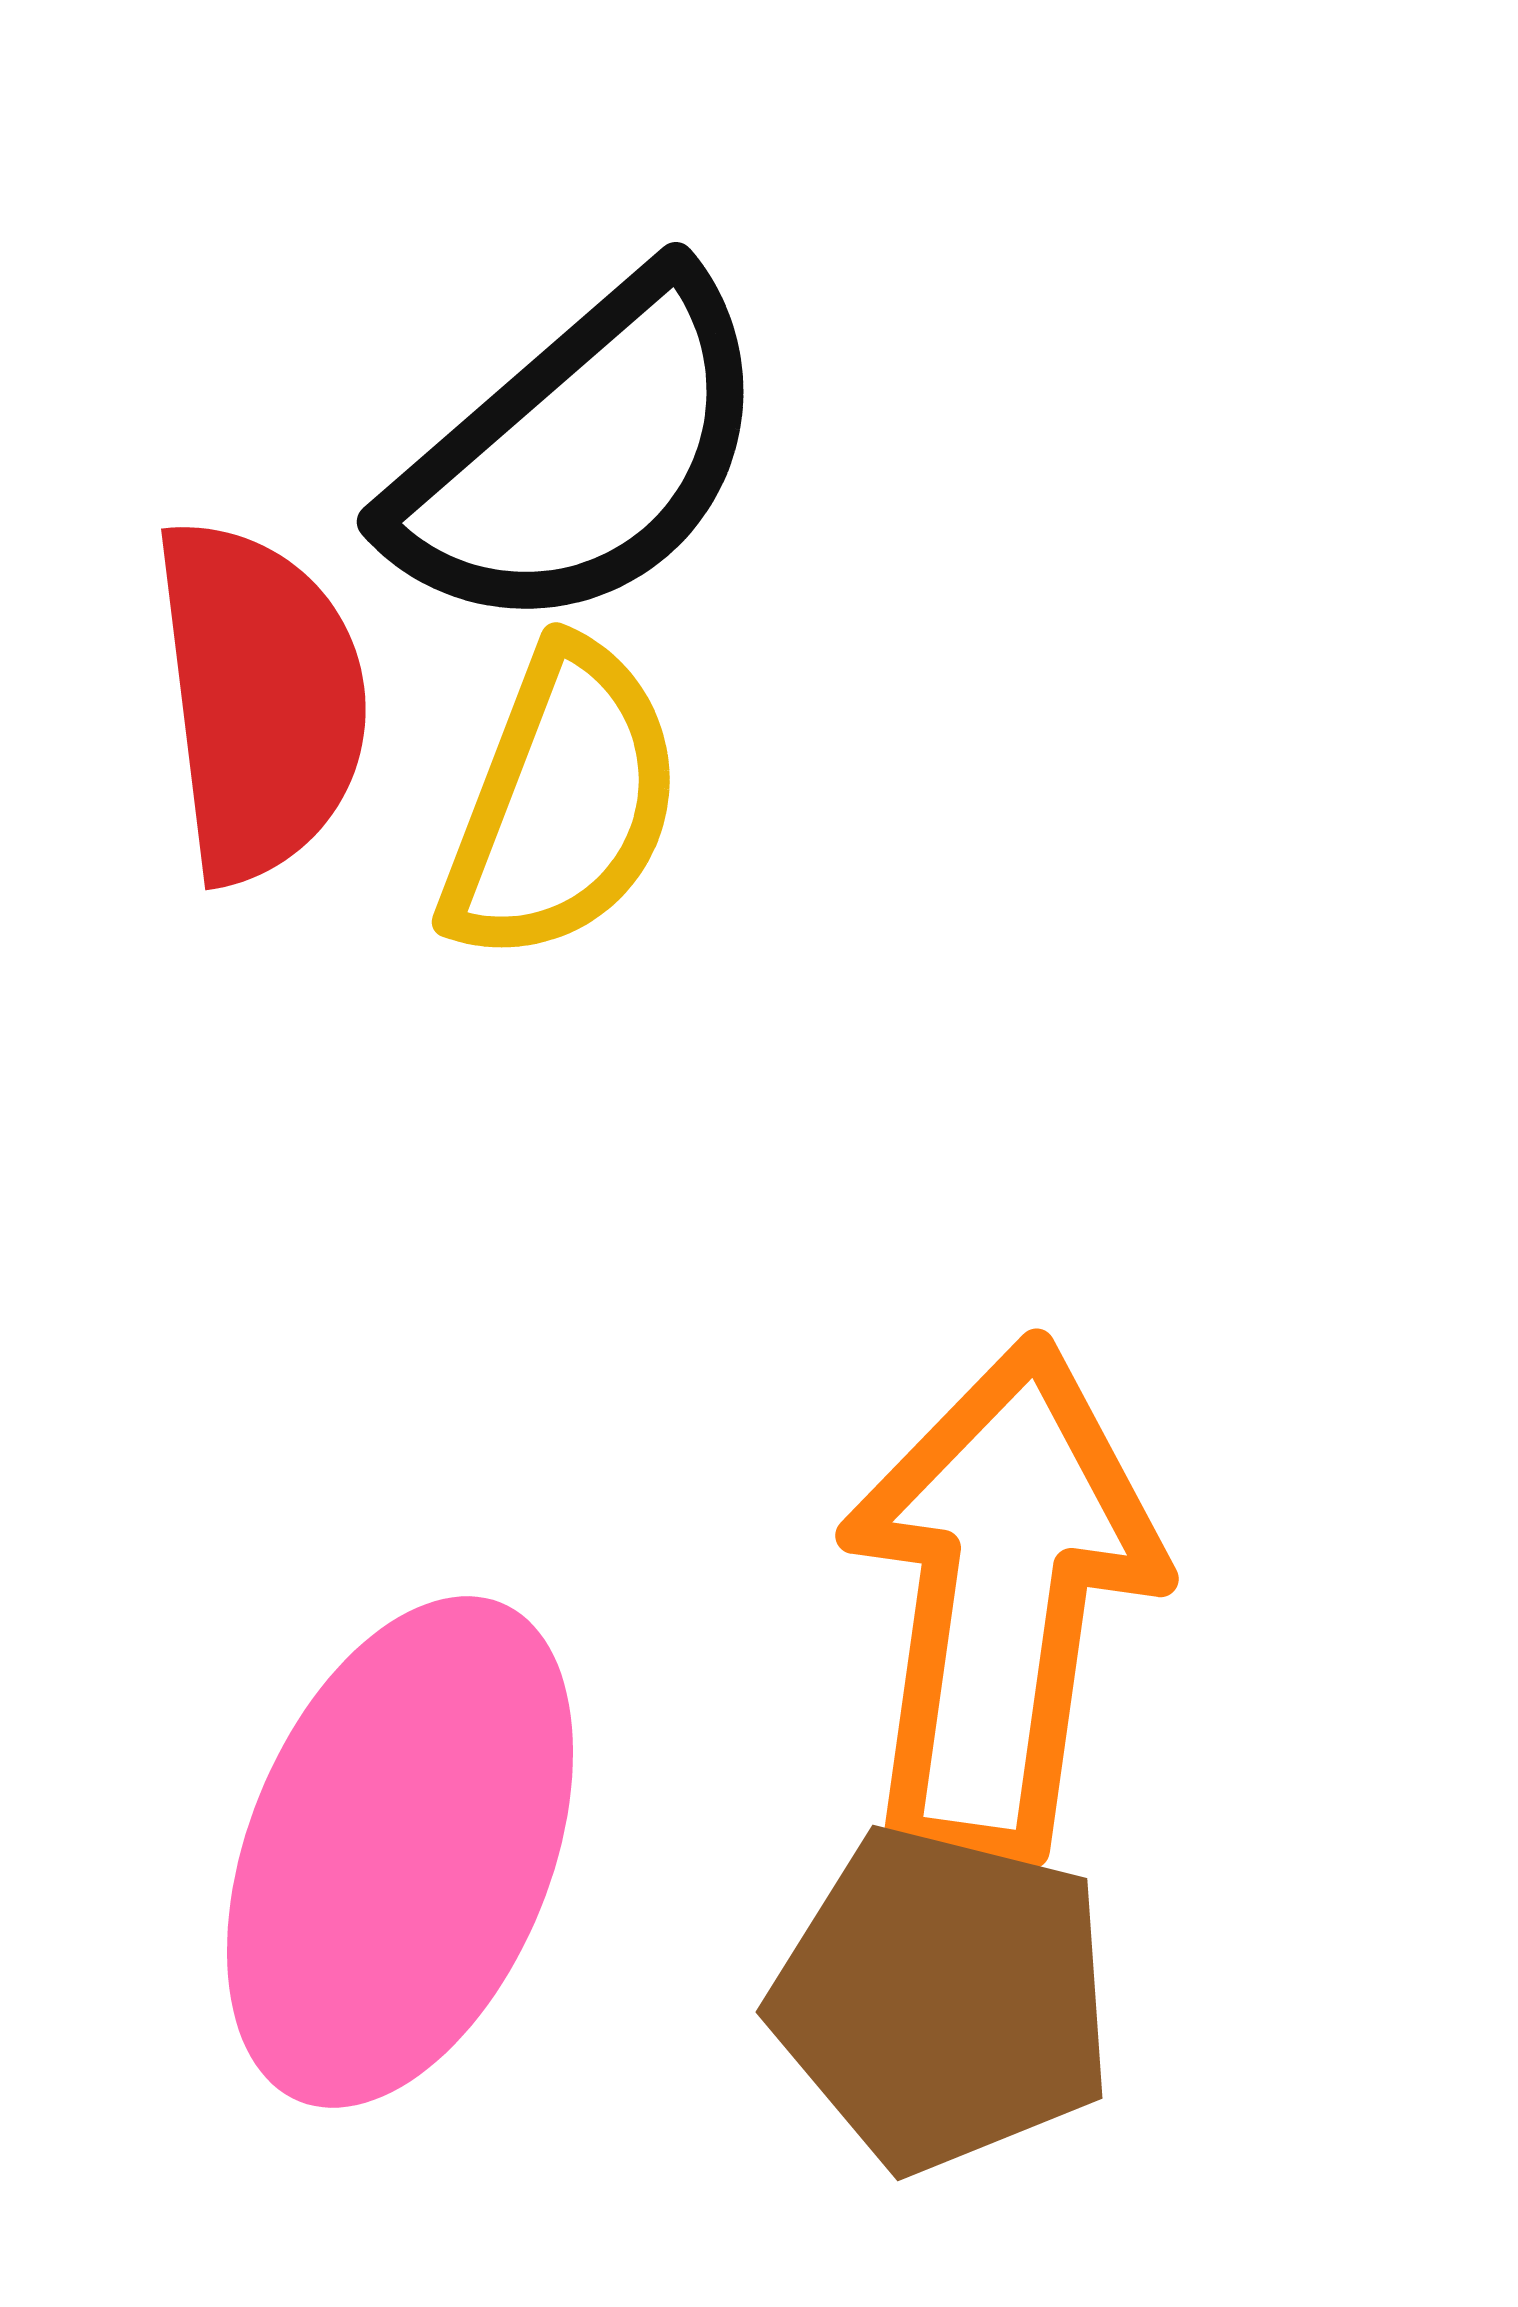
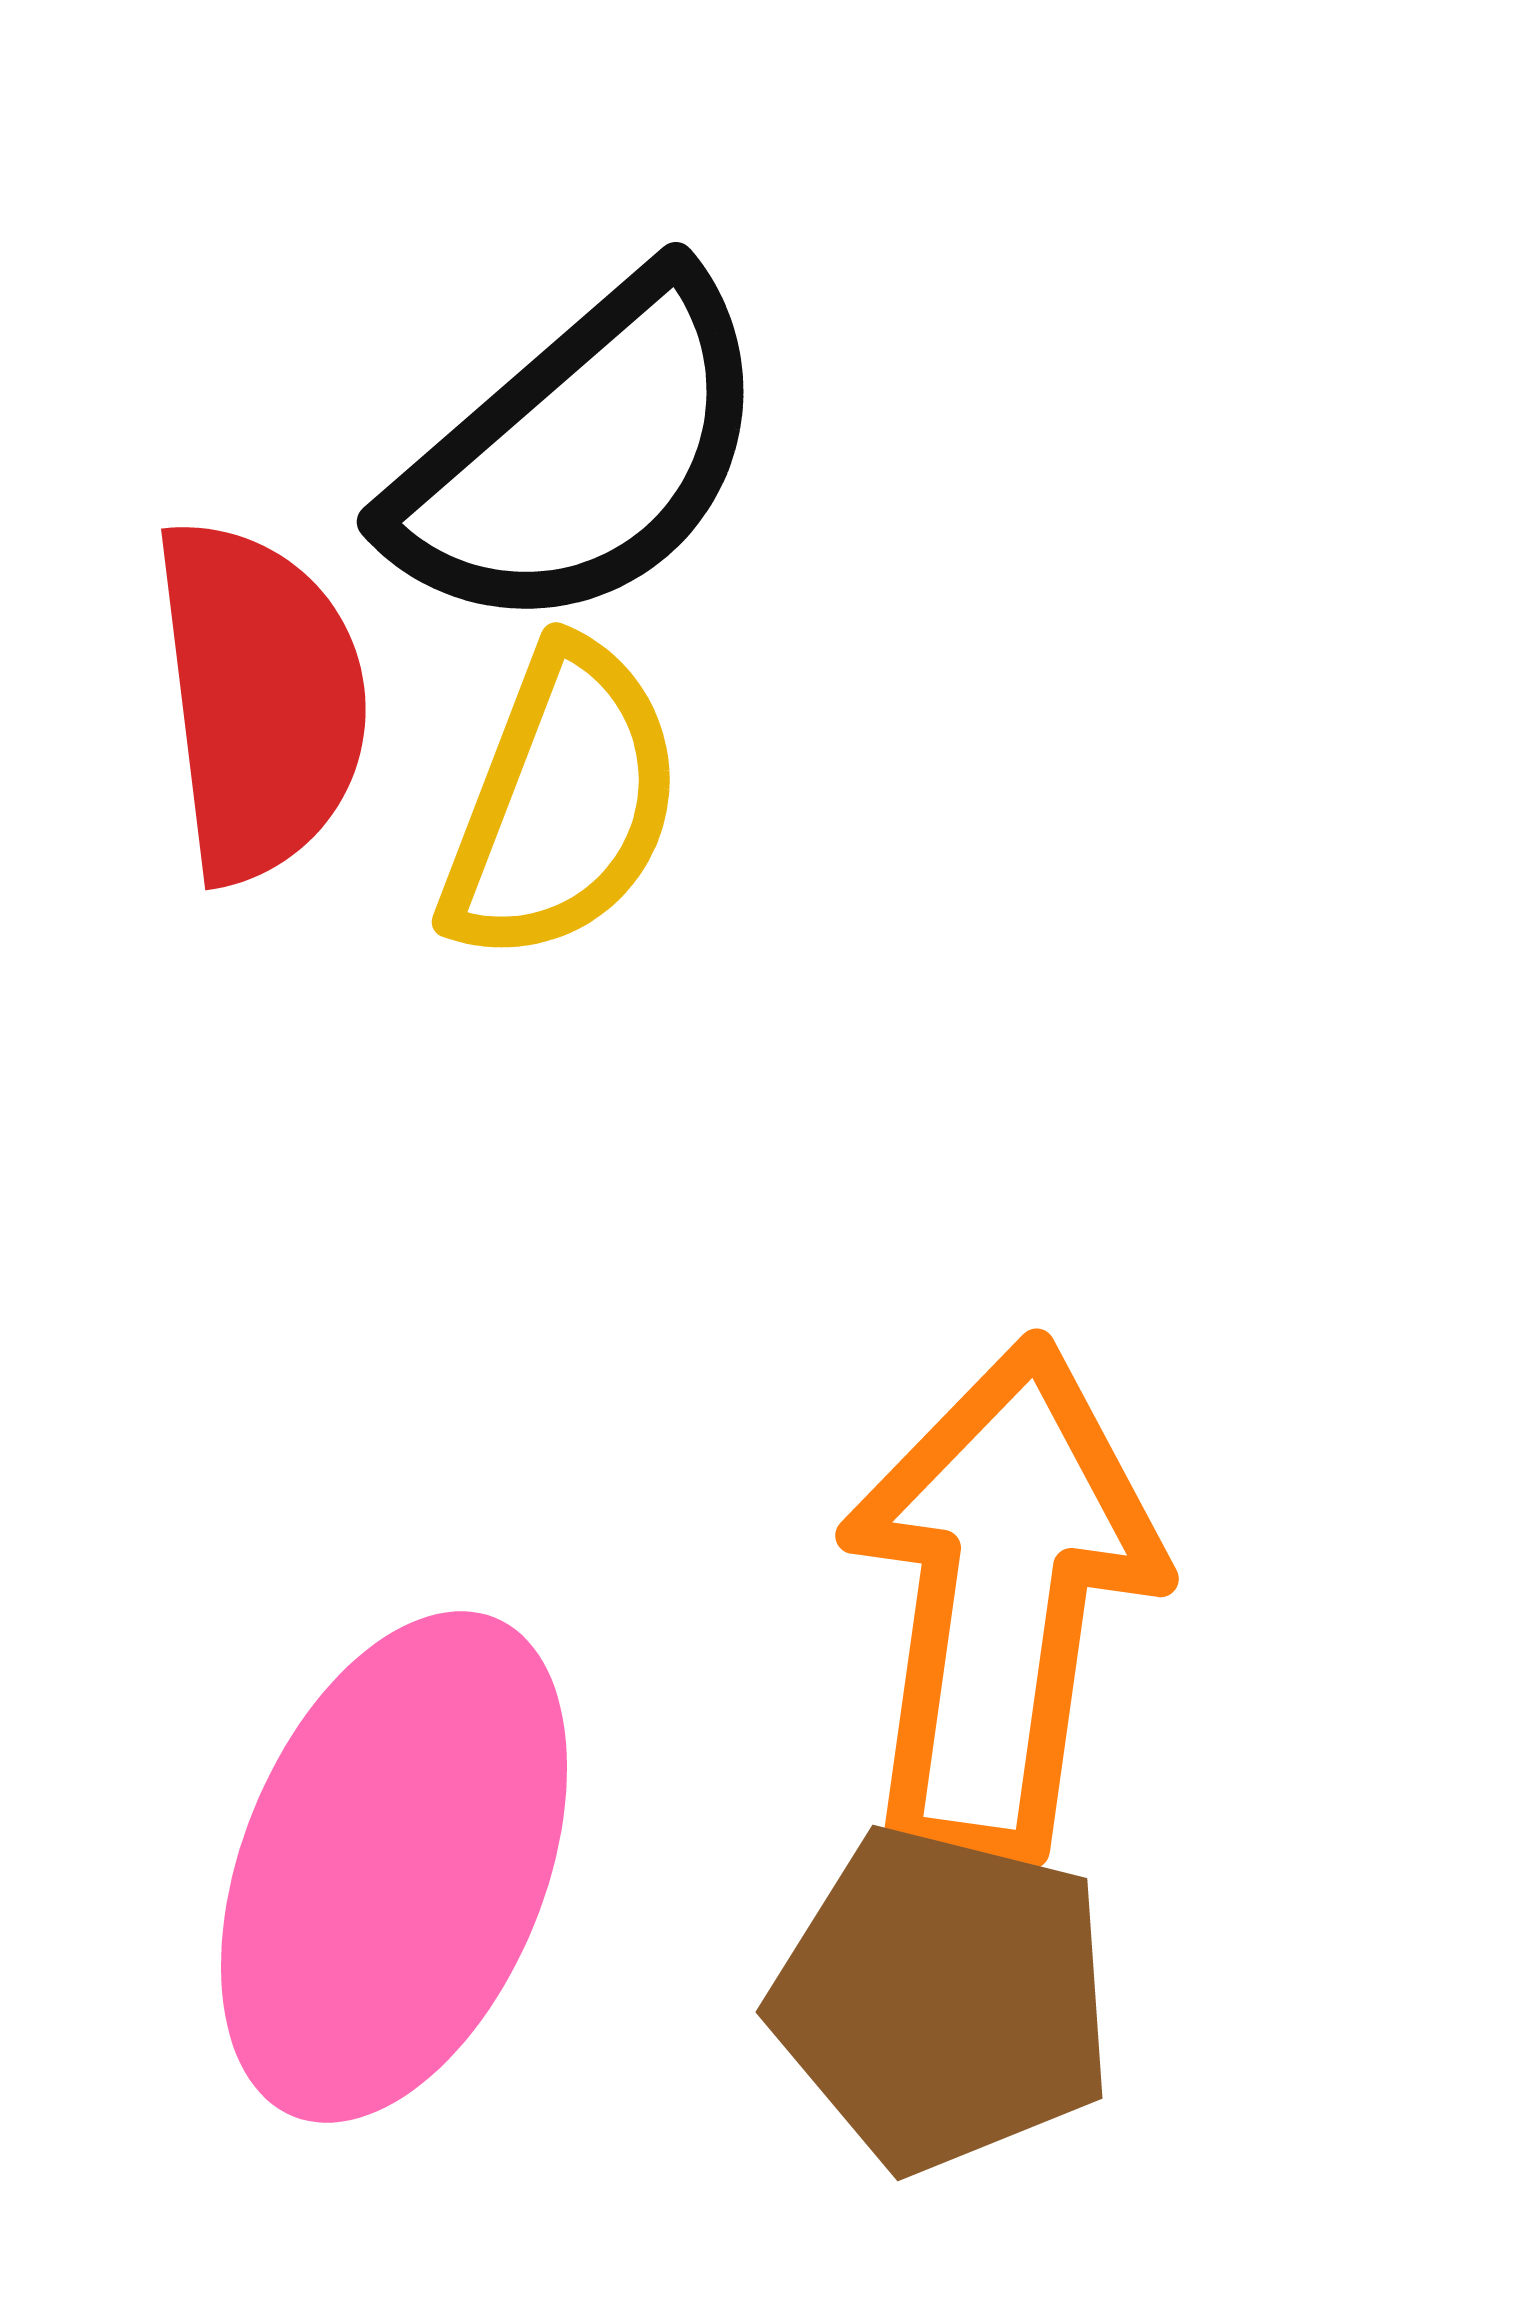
pink ellipse: moved 6 px left, 15 px down
